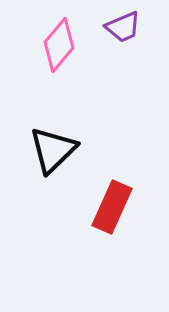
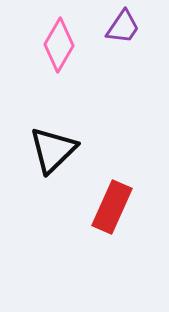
purple trapezoid: rotated 33 degrees counterclockwise
pink diamond: rotated 10 degrees counterclockwise
